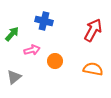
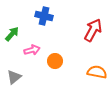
blue cross: moved 5 px up
orange semicircle: moved 4 px right, 3 px down
